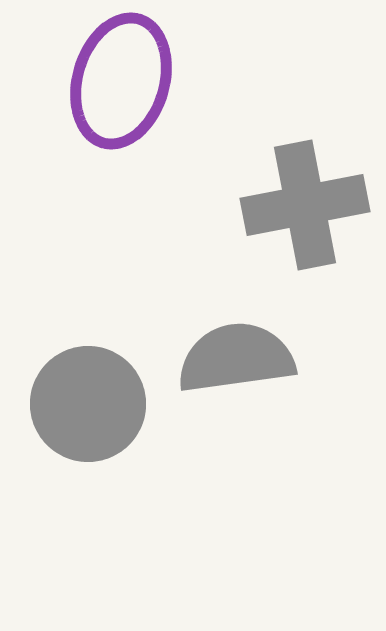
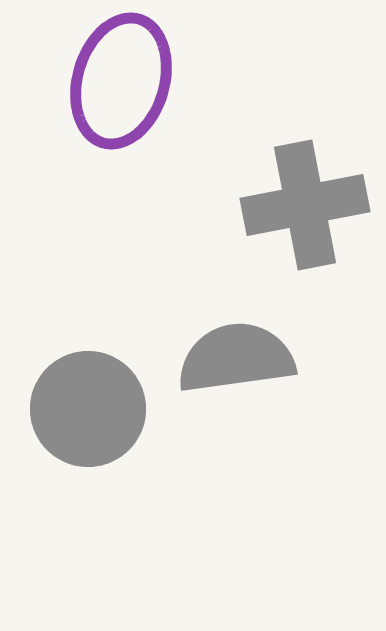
gray circle: moved 5 px down
